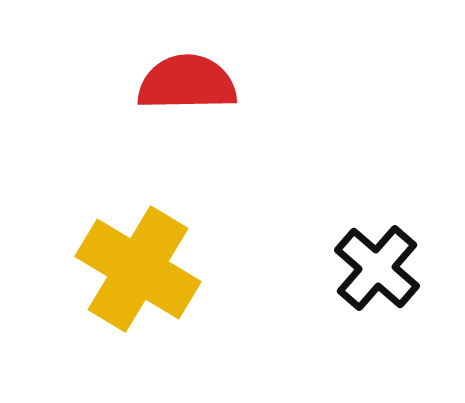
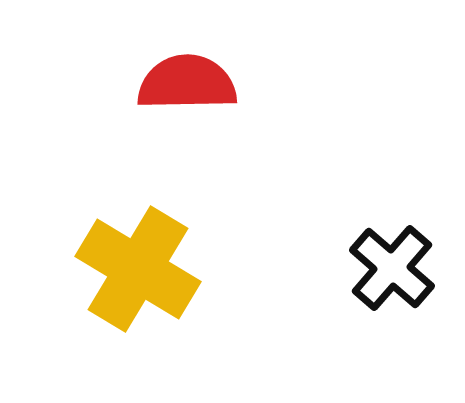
black cross: moved 15 px right
